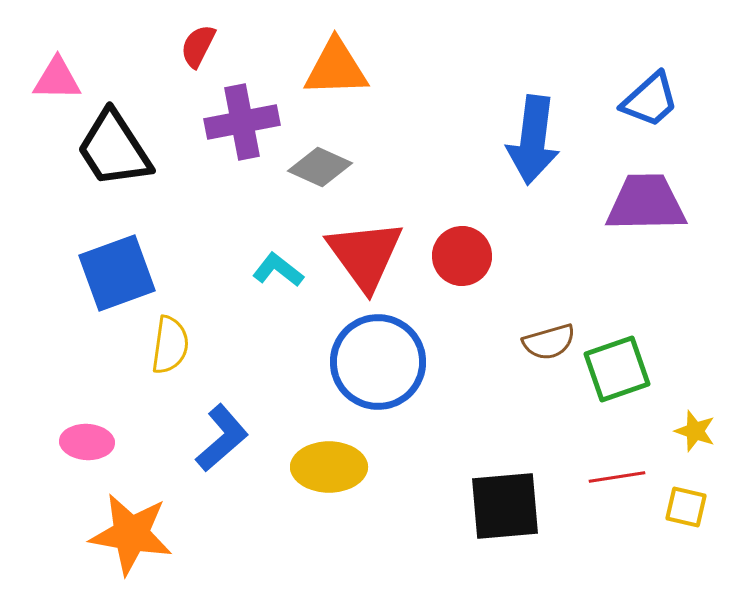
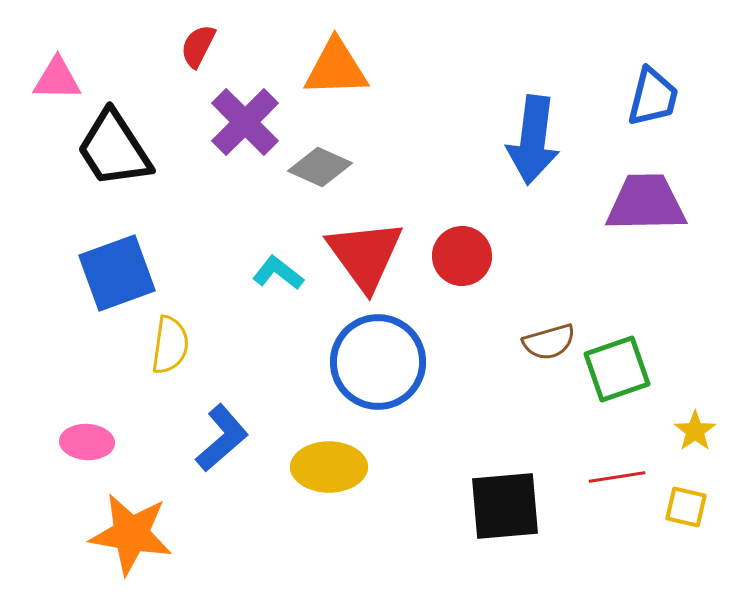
blue trapezoid: moved 3 px right, 3 px up; rotated 34 degrees counterclockwise
purple cross: moved 3 px right; rotated 34 degrees counterclockwise
cyan L-shape: moved 3 px down
yellow star: rotated 18 degrees clockwise
